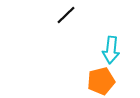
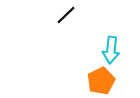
orange pentagon: rotated 12 degrees counterclockwise
